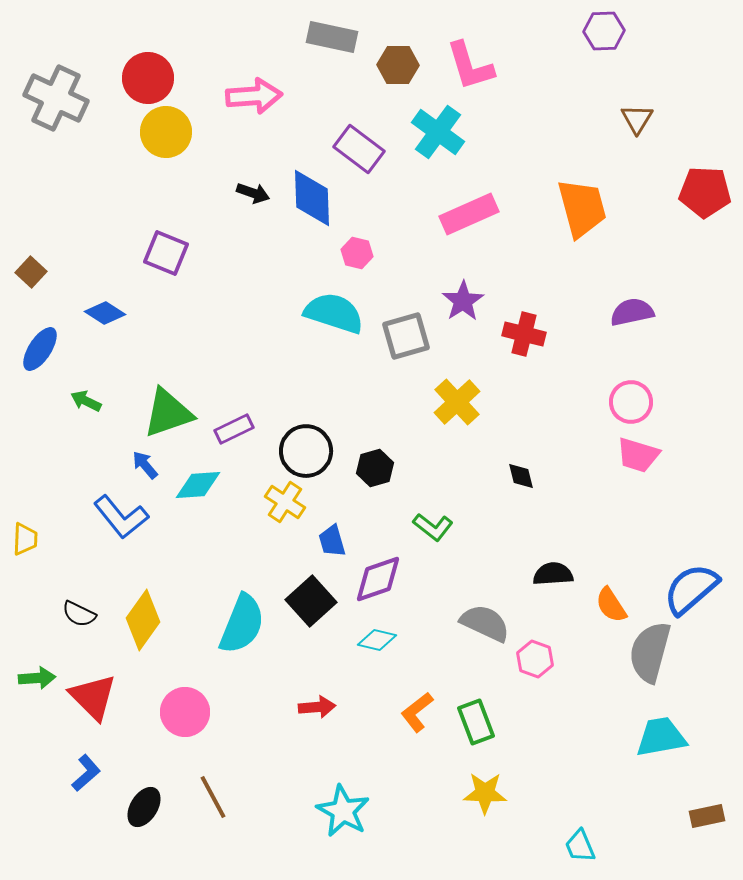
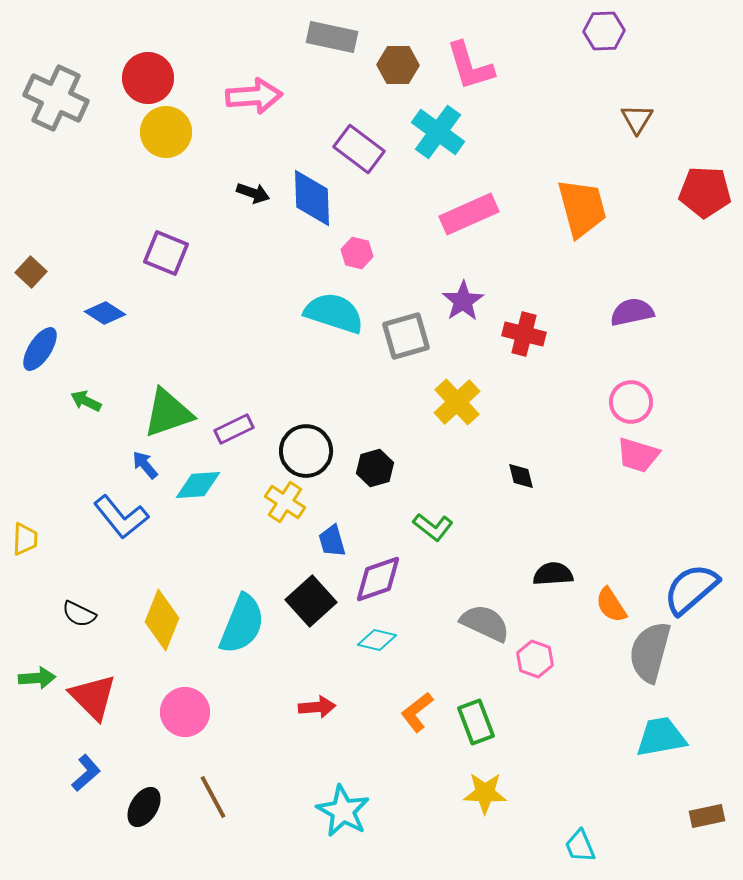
yellow diamond at (143, 620): moved 19 px right; rotated 14 degrees counterclockwise
